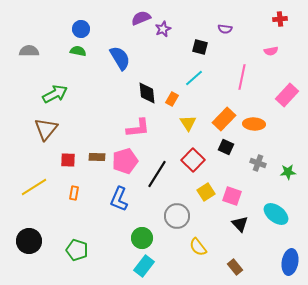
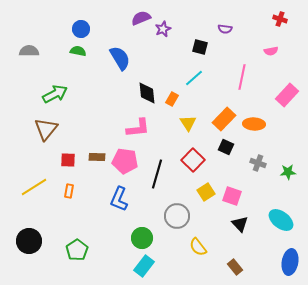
red cross at (280, 19): rotated 24 degrees clockwise
pink pentagon at (125, 161): rotated 25 degrees clockwise
black line at (157, 174): rotated 16 degrees counterclockwise
orange rectangle at (74, 193): moved 5 px left, 2 px up
cyan ellipse at (276, 214): moved 5 px right, 6 px down
green pentagon at (77, 250): rotated 20 degrees clockwise
